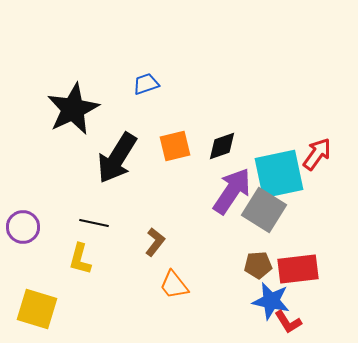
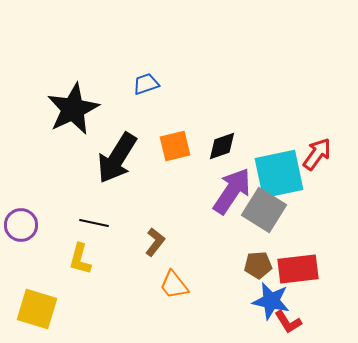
purple circle: moved 2 px left, 2 px up
